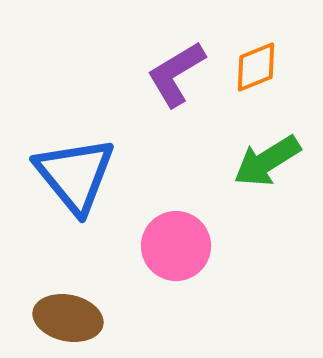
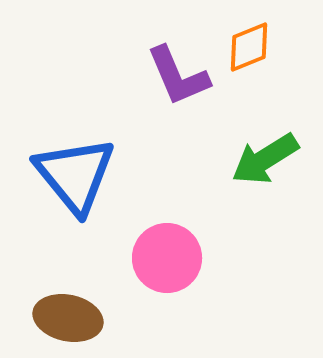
orange diamond: moved 7 px left, 20 px up
purple L-shape: moved 2 px right, 2 px down; rotated 82 degrees counterclockwise
green arrow: moved 2 px left, 2 px up
pink circle: moved 9 px left, 12 px down
